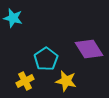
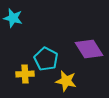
cyan pentagon: rotated 10 degrees counterclockwise
yellow cross: moved 7 px up; rotated 24 degrees clockwise
